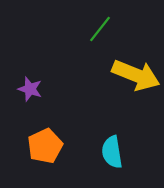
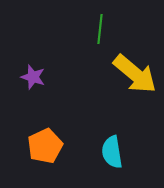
green line: rotated 32 degrees counterclockwise
yellow arrow: moved 1 px left, 1 px up; rotated 18 degrees clockwise
purple star: moved 3 px right, 12 px up
